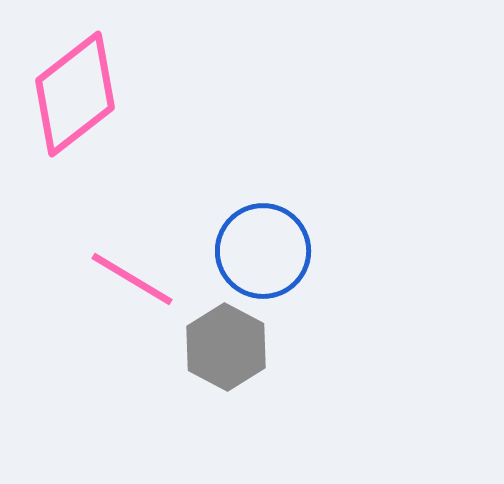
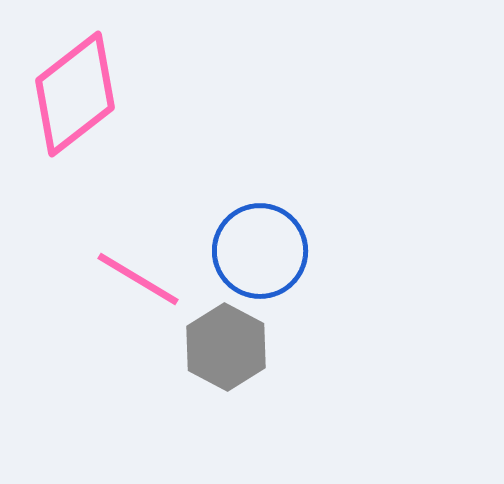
blue circle: moved 3 px left
pink line: moved 6 px right
